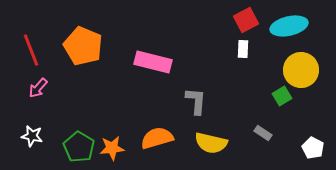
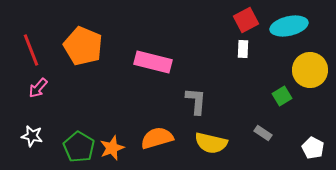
yellow circle: moved 9 px right
orange star: rotated 15 degrees counterclockwise
